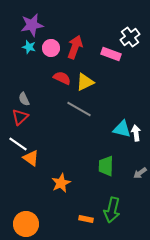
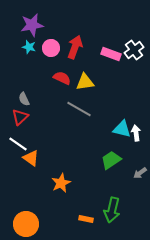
white cross: moved 4 px right, 13 px down
yellow triangle: rotated 18 degrees clockwise
green trapezoid: moved 5 px right, 6 px up; rotated 55 degrees clockwise
